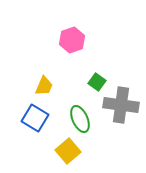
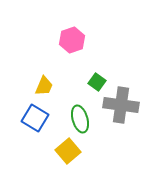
green ellipse: rotated 8 degrees clockwise
